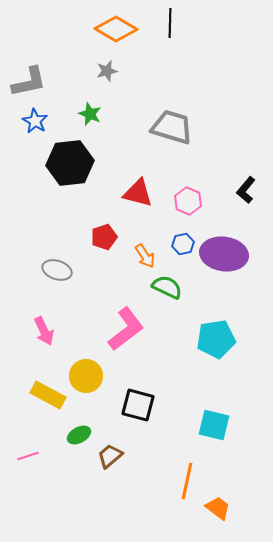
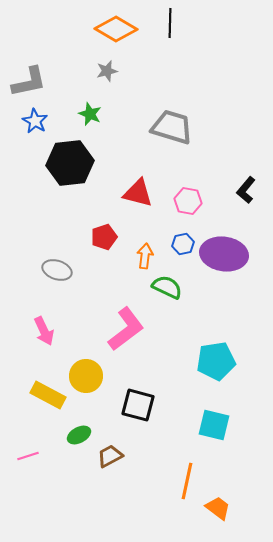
pink hexagon: rotated 12 degrees counterclockwise
orange arrow: rotated 140 degrees counterclockwise
cyan pentagon: moved 22 px down
brown trapezoid: rotated 12 degrees clockwise
